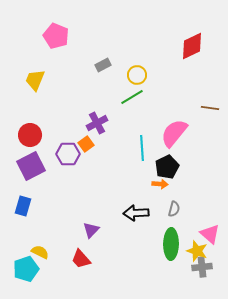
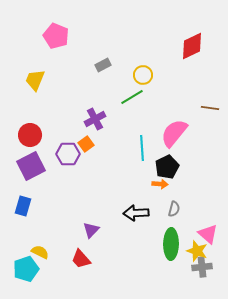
yellow circle: moved 6 px right
purple cross: moved 2 px left, 4 px up
pink triangle: moved 2 px left
